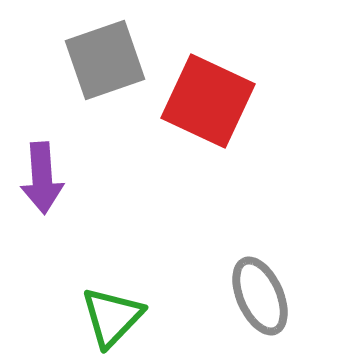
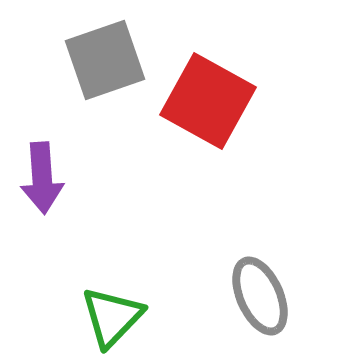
red square: rotated 4 degrees clockwise
